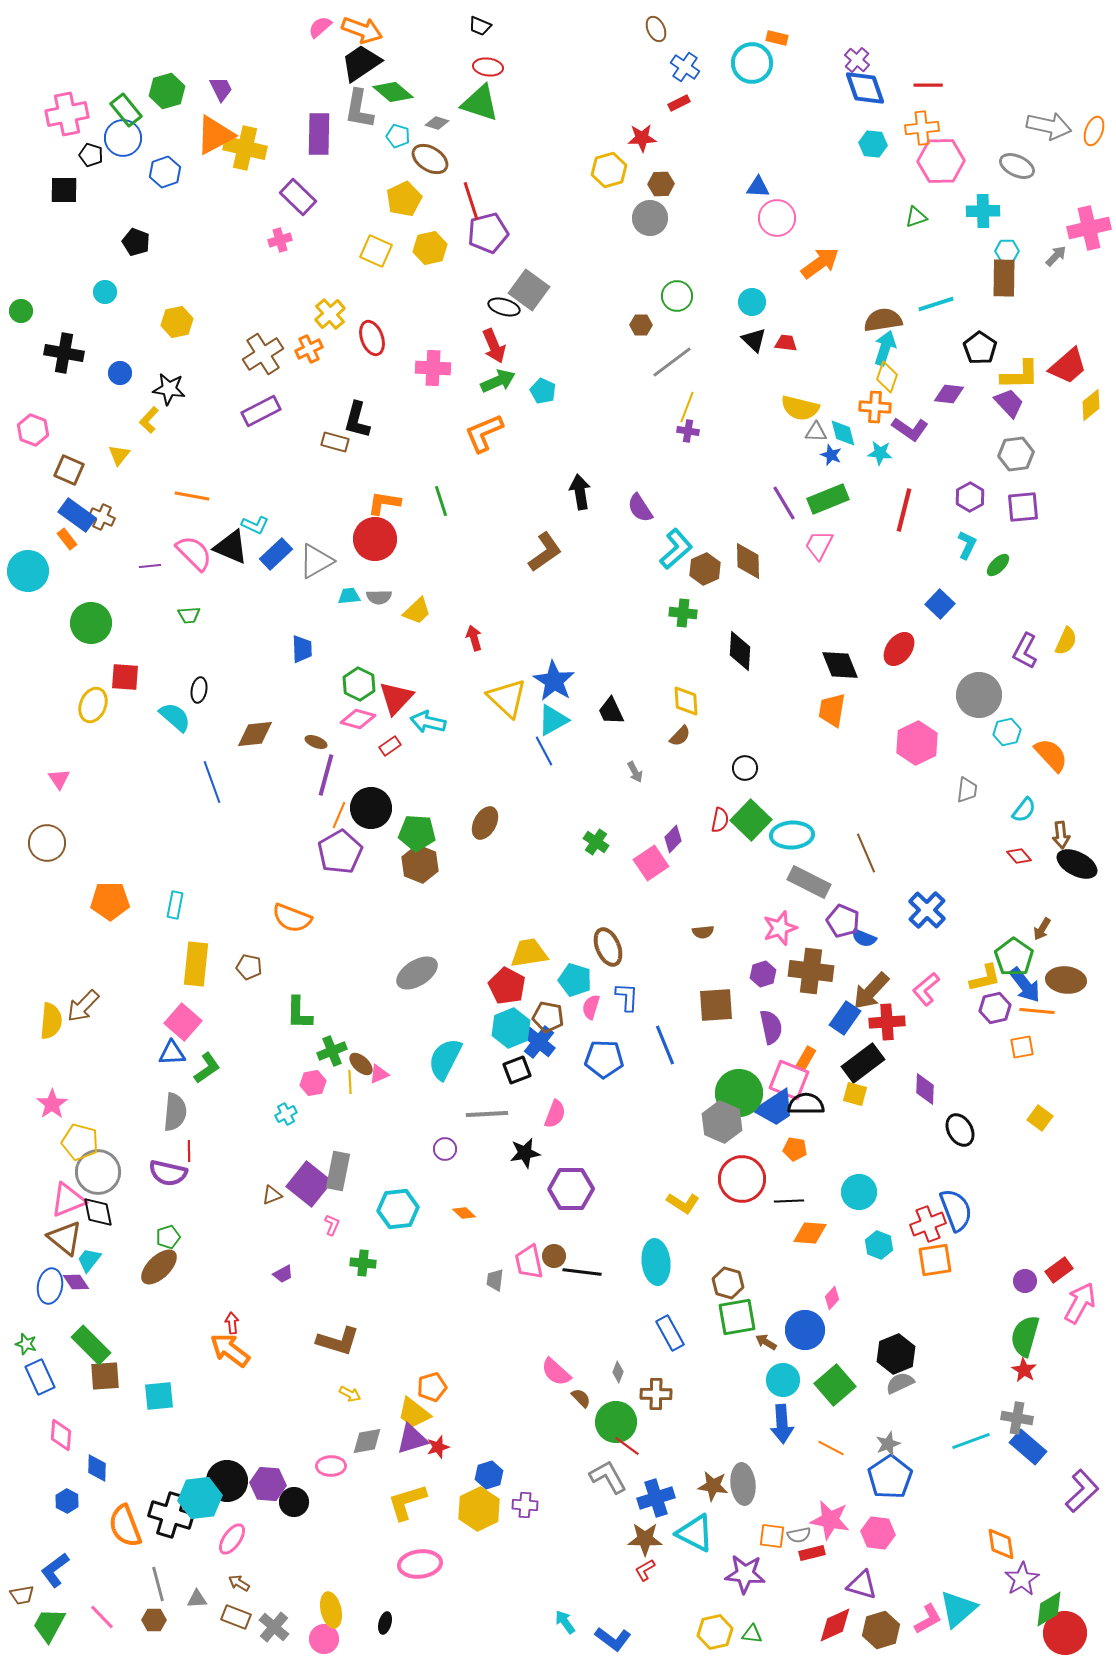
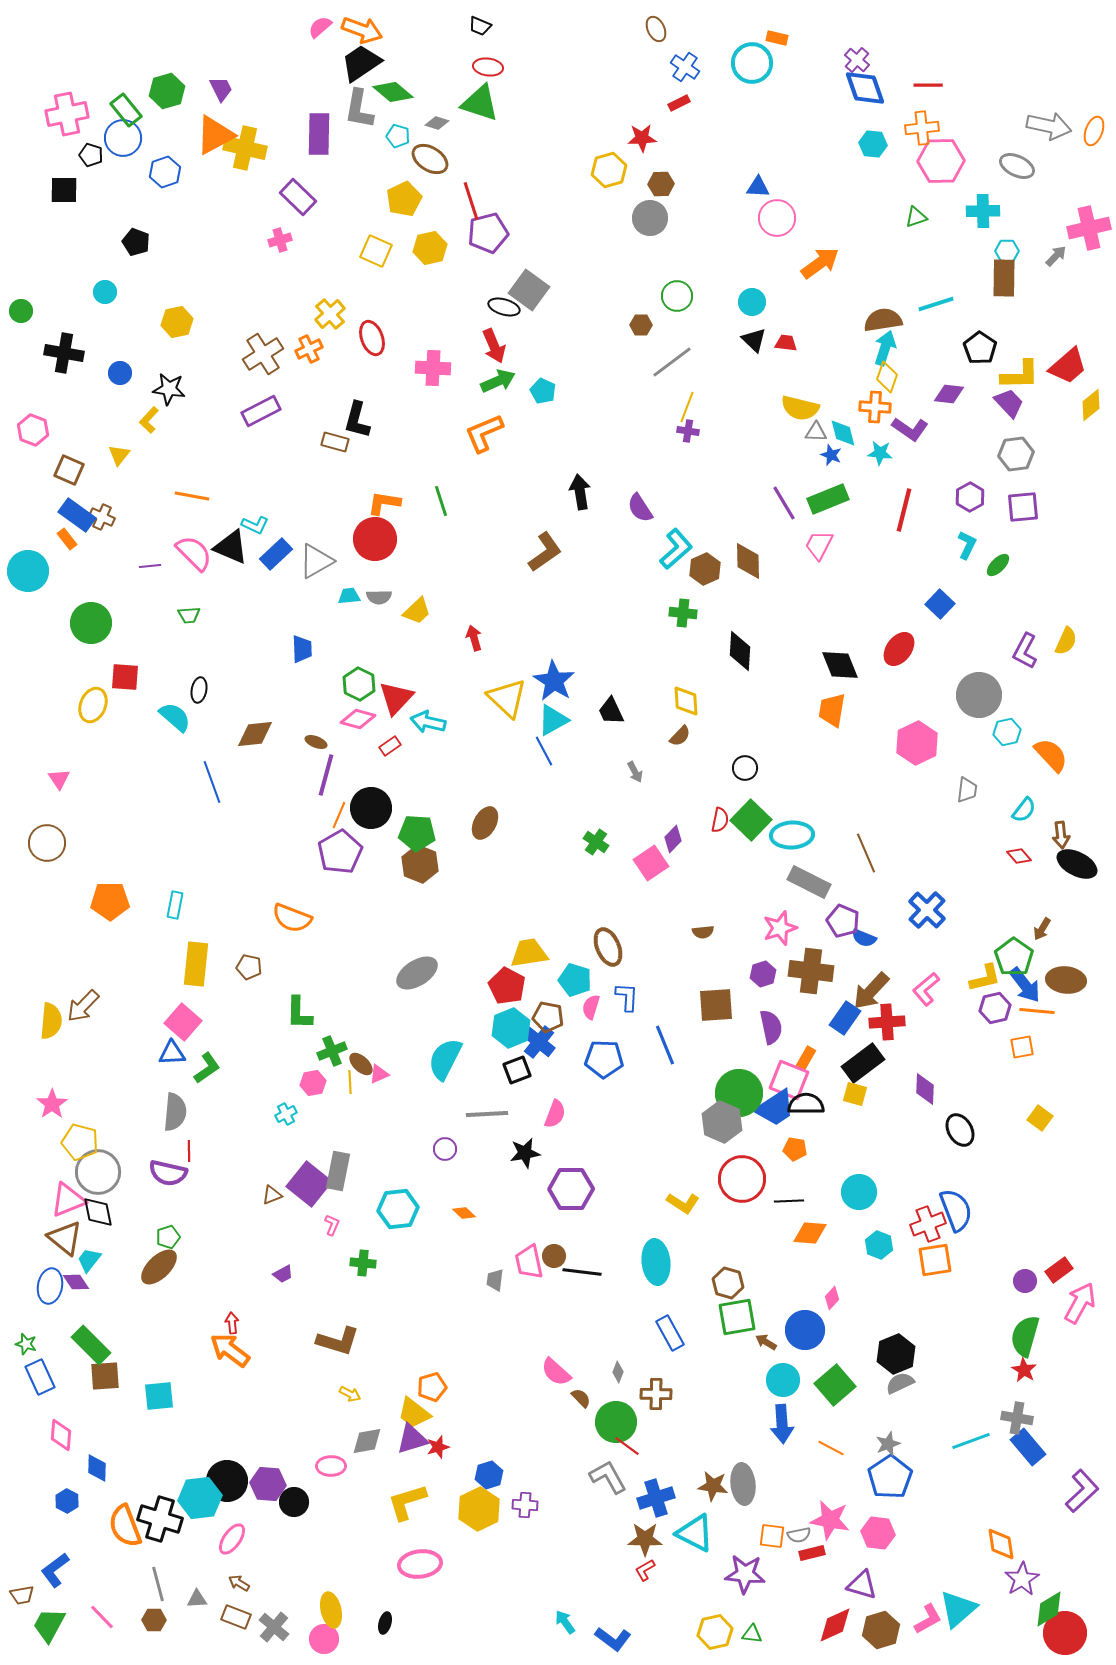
blue rectangle at (1028, 1447): rotated 9 degrees clockwise
black cross at (171, 1515): moved 11 px left, 4 px down
